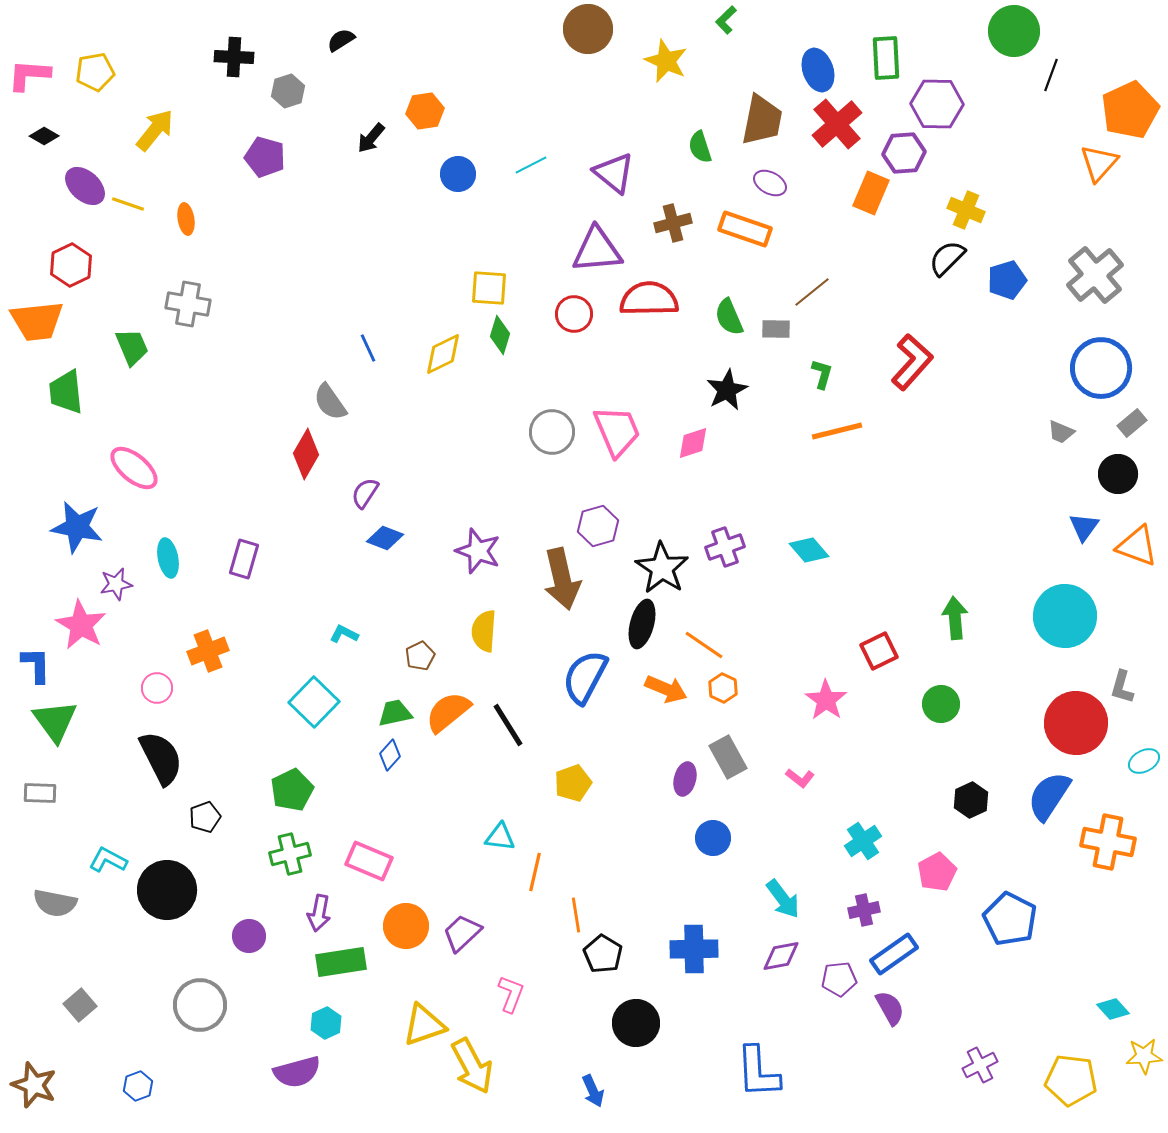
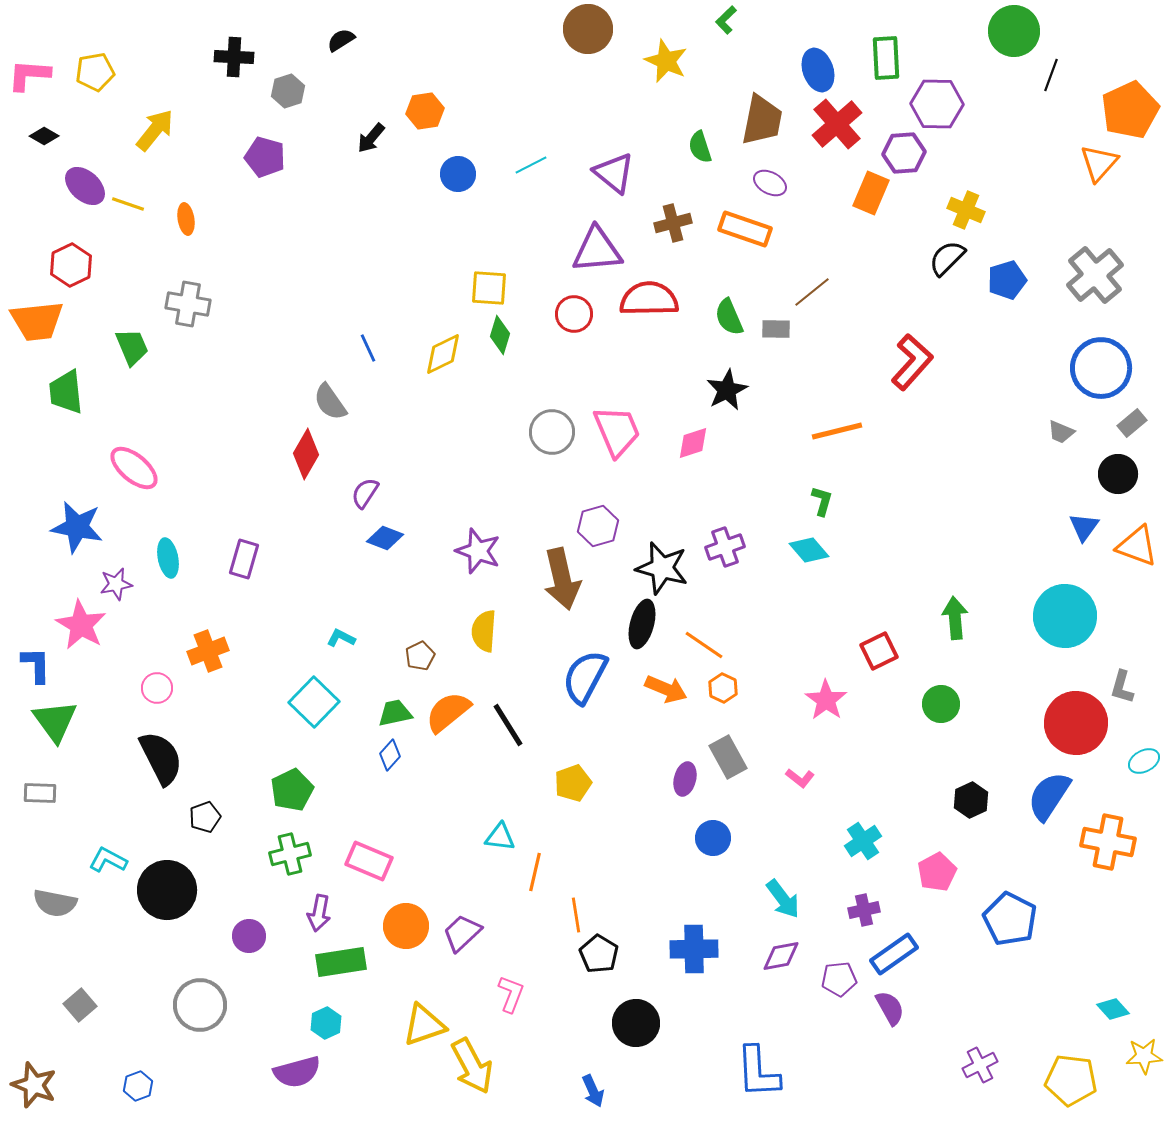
green L-shape at (822, 374): moved 127 px down
black star at (662, 568): rotated 18 degrees counterclockwise
cyan L-shape at (344, 634): moved 3 px left, 4 px down
black pentagon at (603, 954): moved 4 px left
